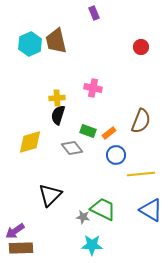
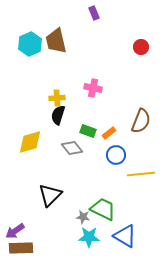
blue triangle: moved 26 px left, 26 px down
cyan star: moved 3 px left, 8 px up
